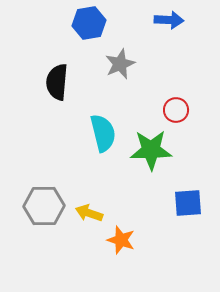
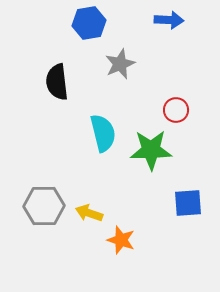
black semicircle: rotated 12 degrees counterclockwise
